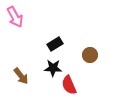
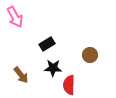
black rectangle: moved 8 px left
brown arrow: moved 1 px up
red semicircle: rotated 24 degrees clockwise
